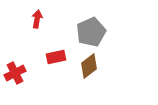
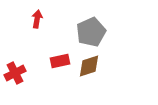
red rectangle: moved 4 px right, 4 px down
brown diamond: rotated 20 degrees clockwise
